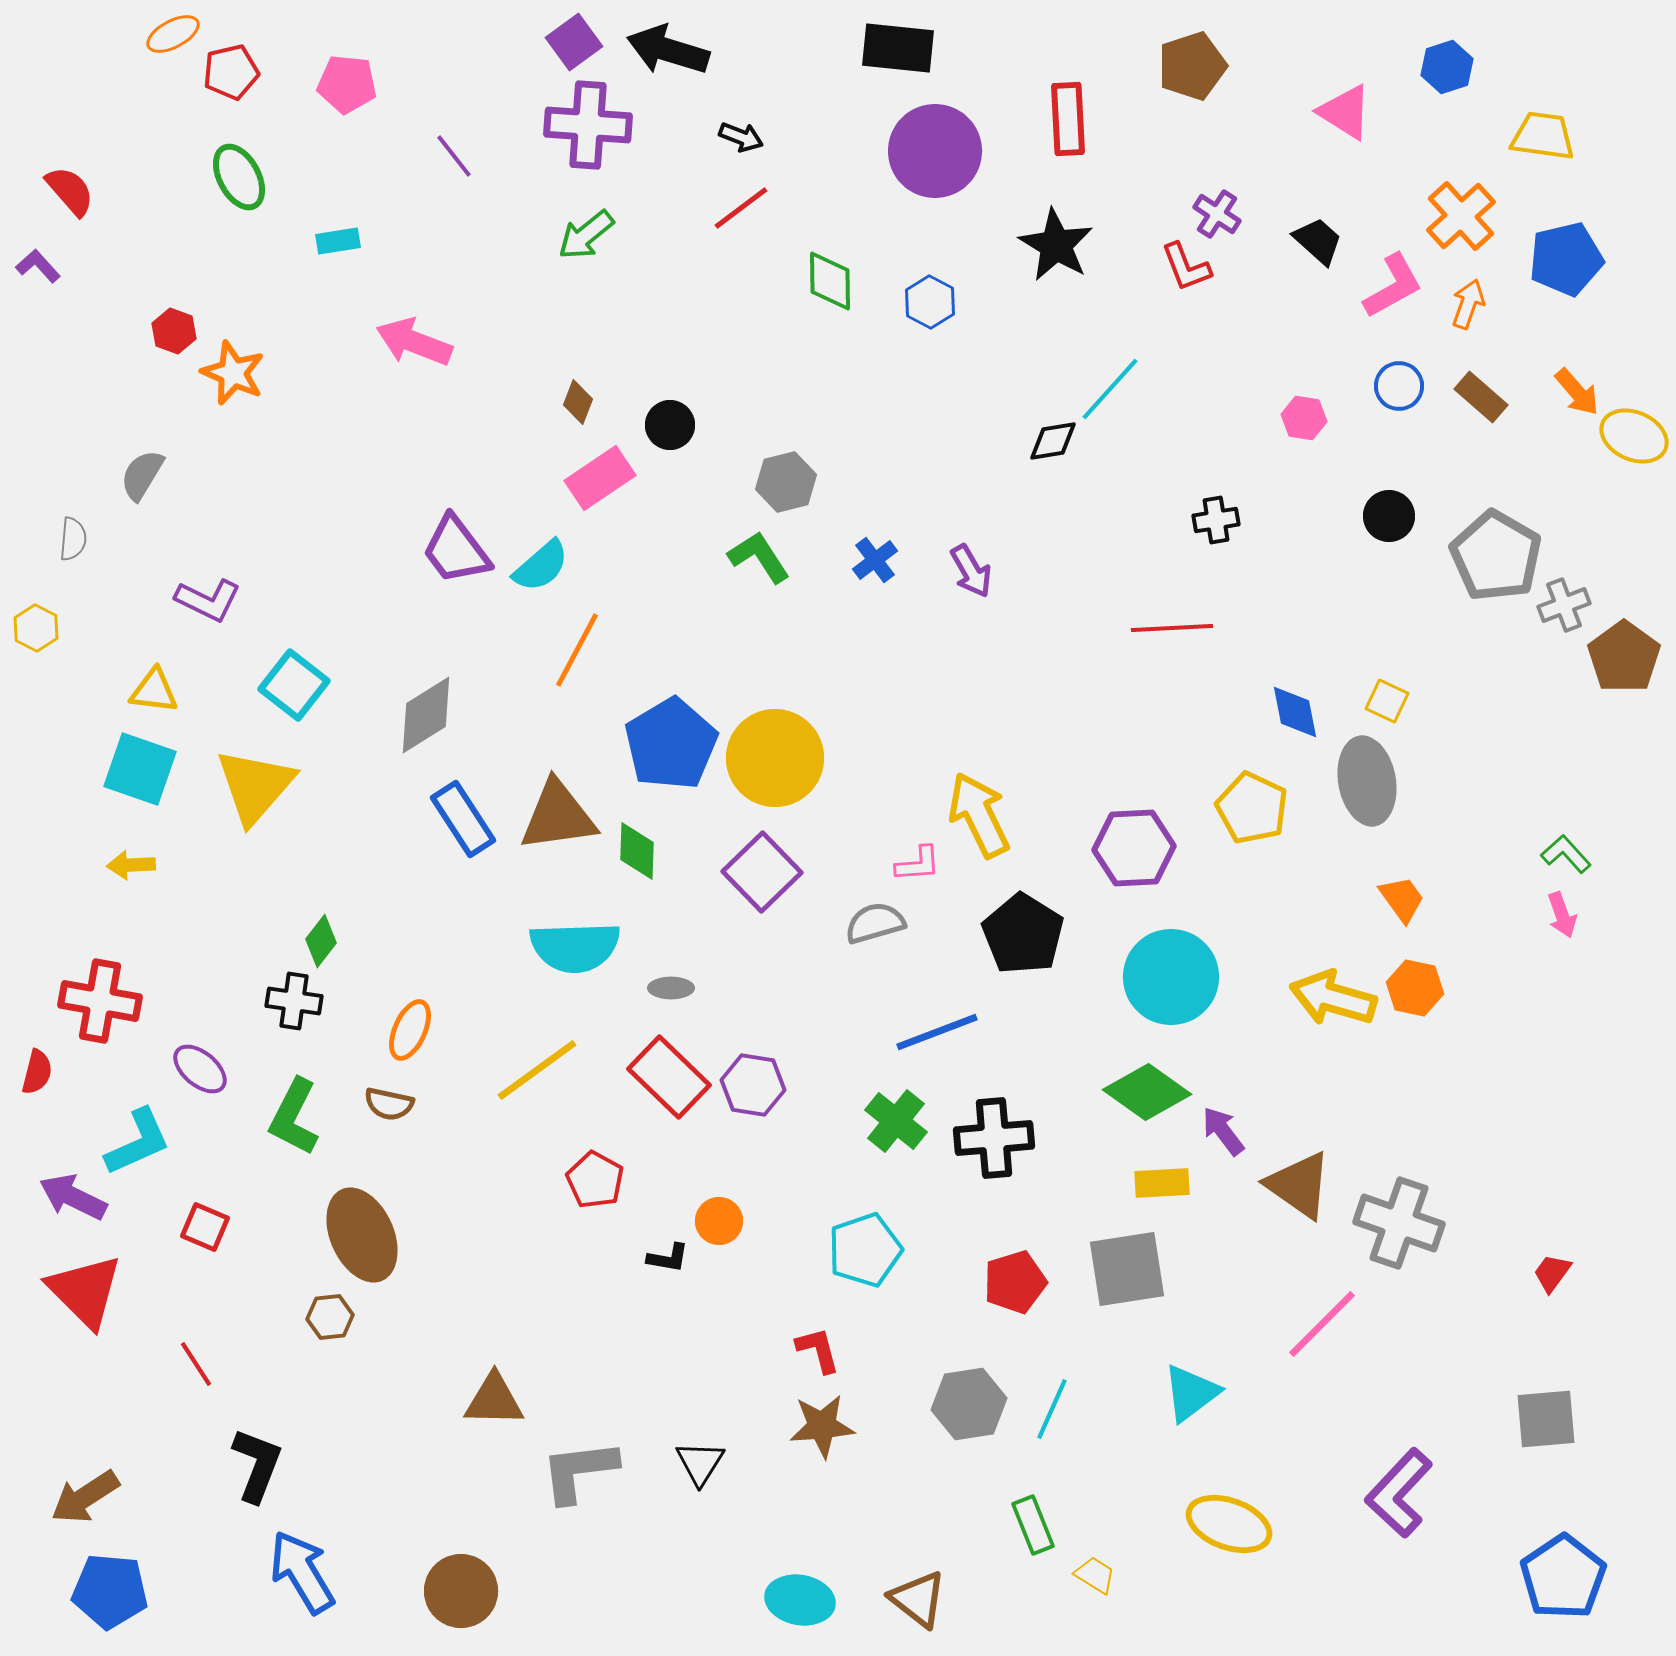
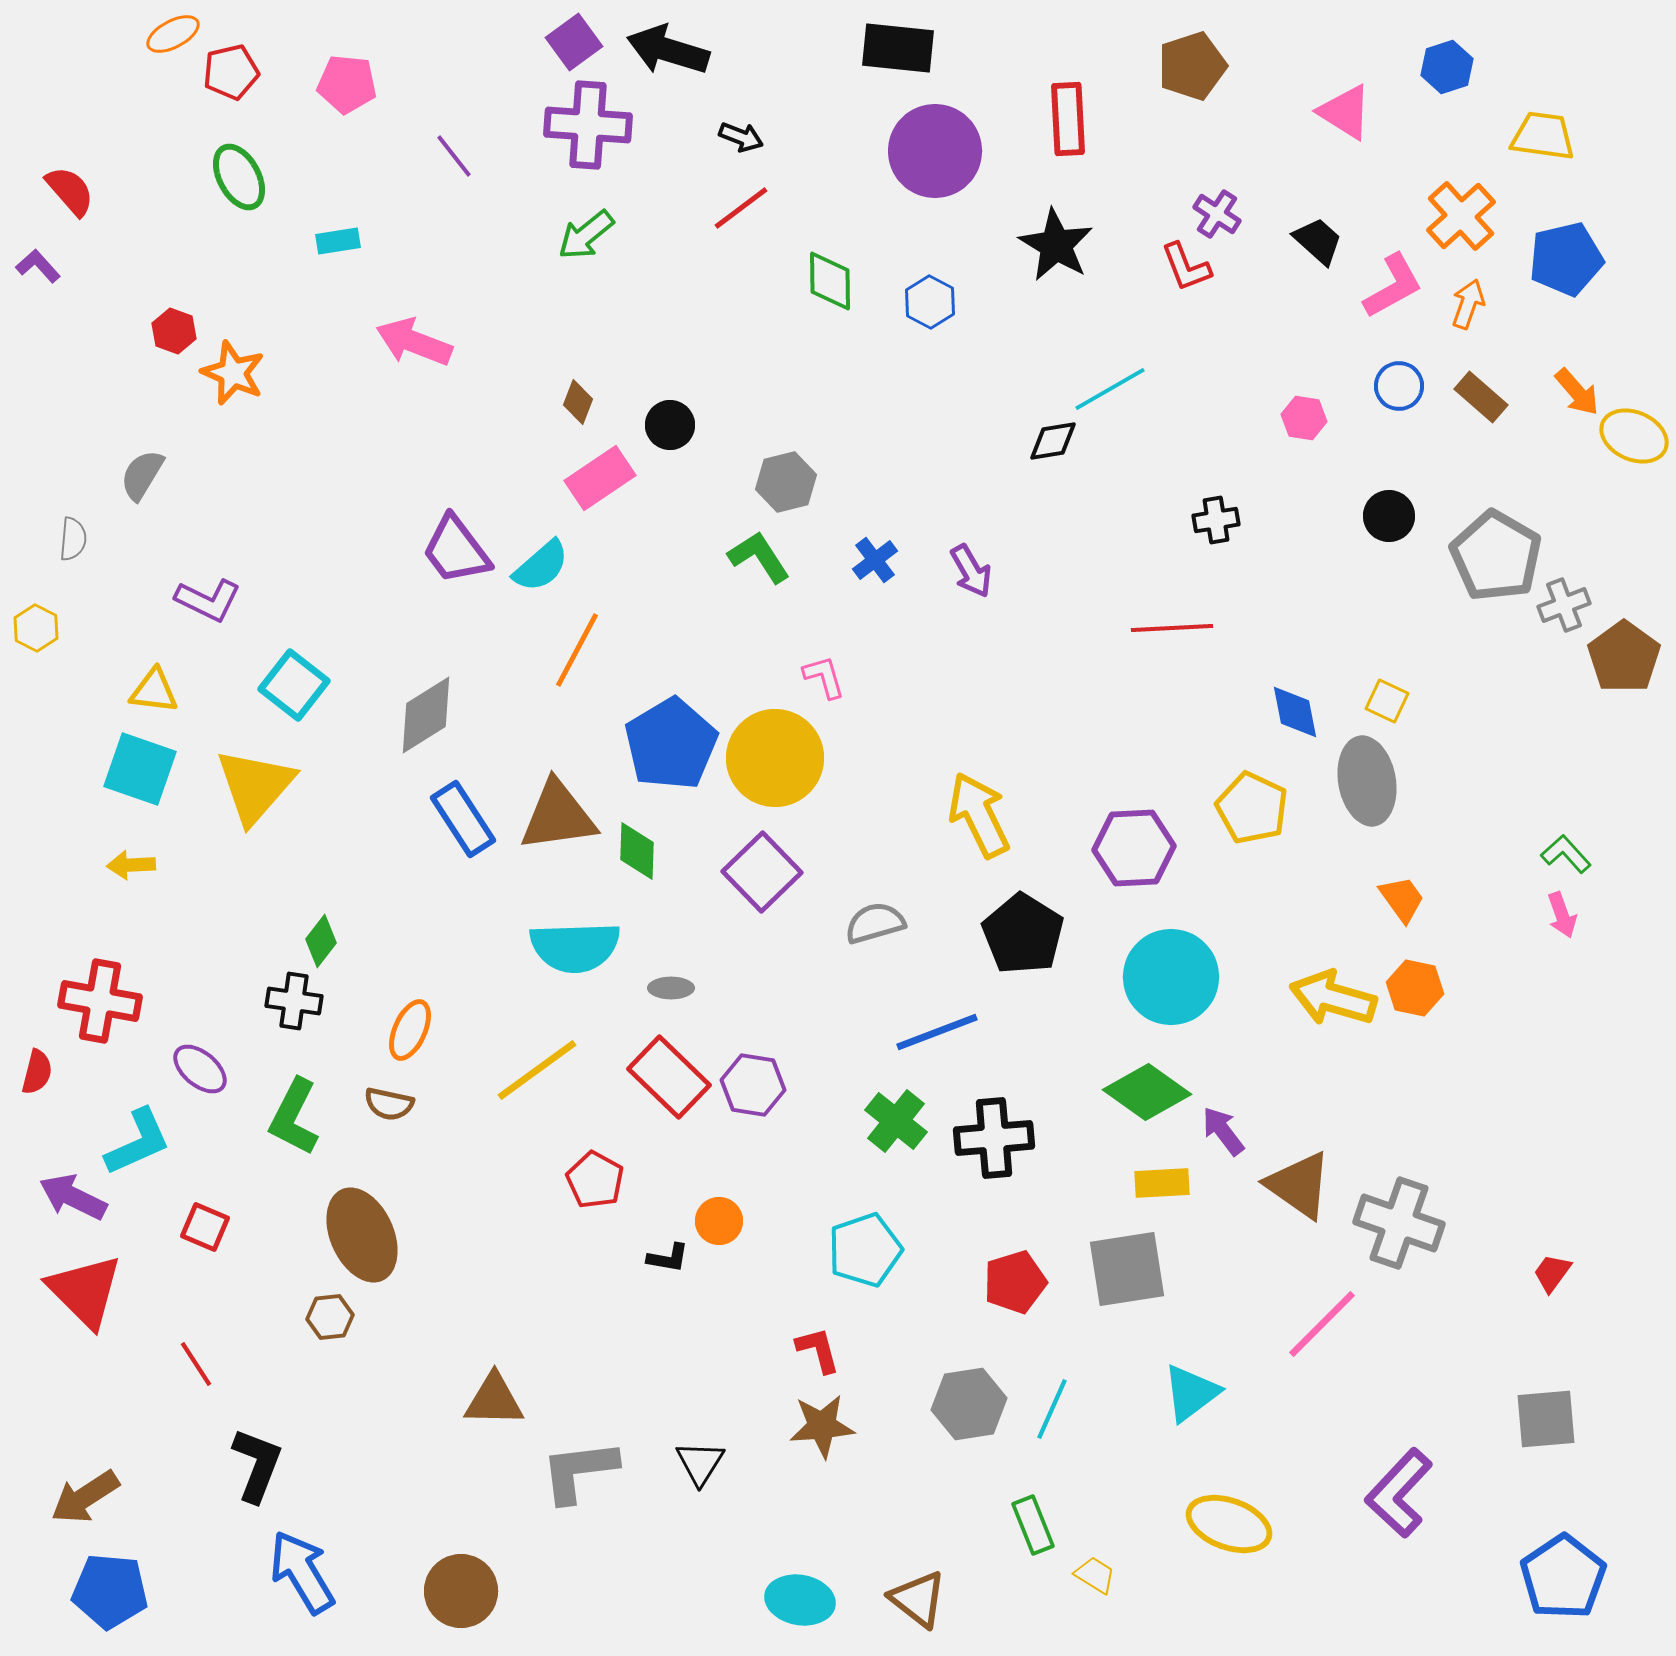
cyan line at (1110, 389): rotated 18 degrees clockwise
pink L-shape at (918, 864): moved 94 px left, 187 px up; rotated 102 degrees counterclockwise
